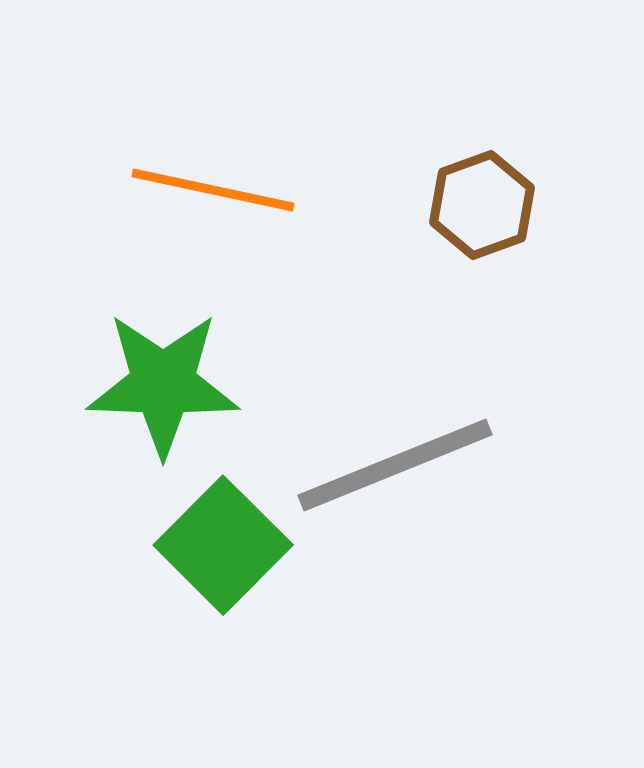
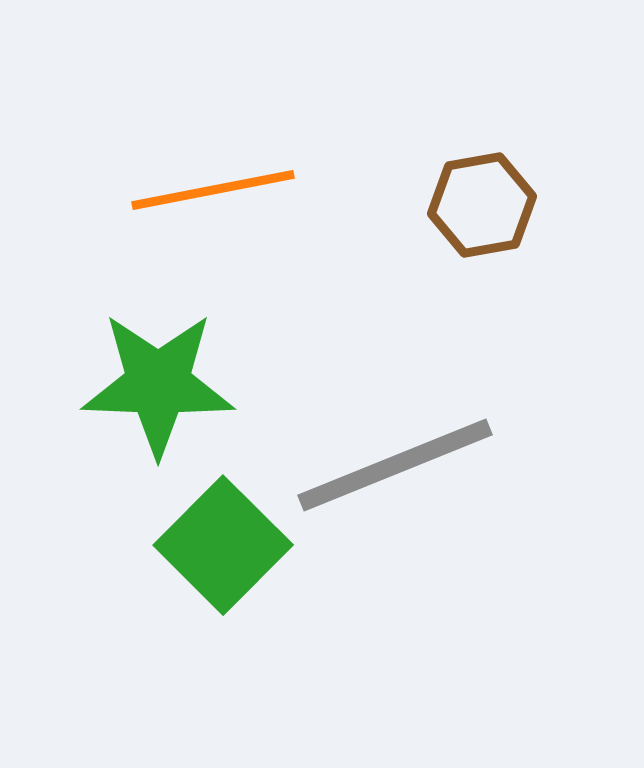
orange line: rotated 23 degrees counterclockwise
brown hexagon: rotated 10 degrees clockwise
green star: moved 5 px left
